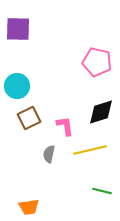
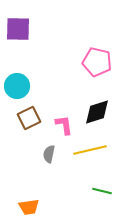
black diamond: moved 4 px left
pink L-shape: moved 1 px left, 1 px up
